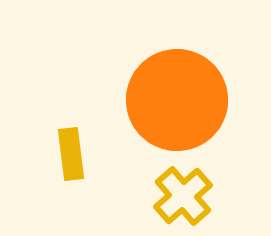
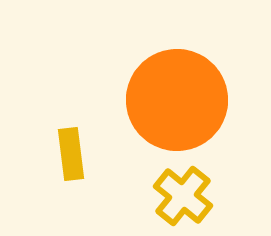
yellow cross: rotated 10 degrees counterclockwise
